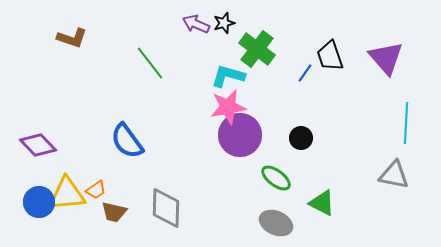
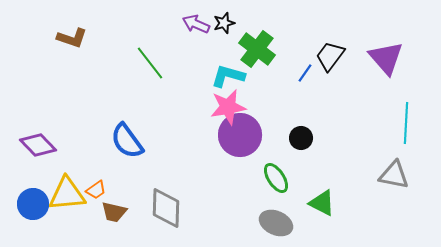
black trapezoid: rotated 56 degrees clockwise
green ellipse: rotated 20 degrees clockwise
blue circle: moved 6 px left, 2 px down
